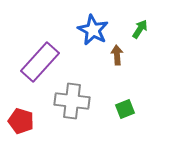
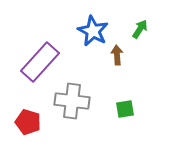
blue star: moved 1 px down
green square: rotated 12 degrees clockwise
red pentagon: moved 7 px right, 1 px down
